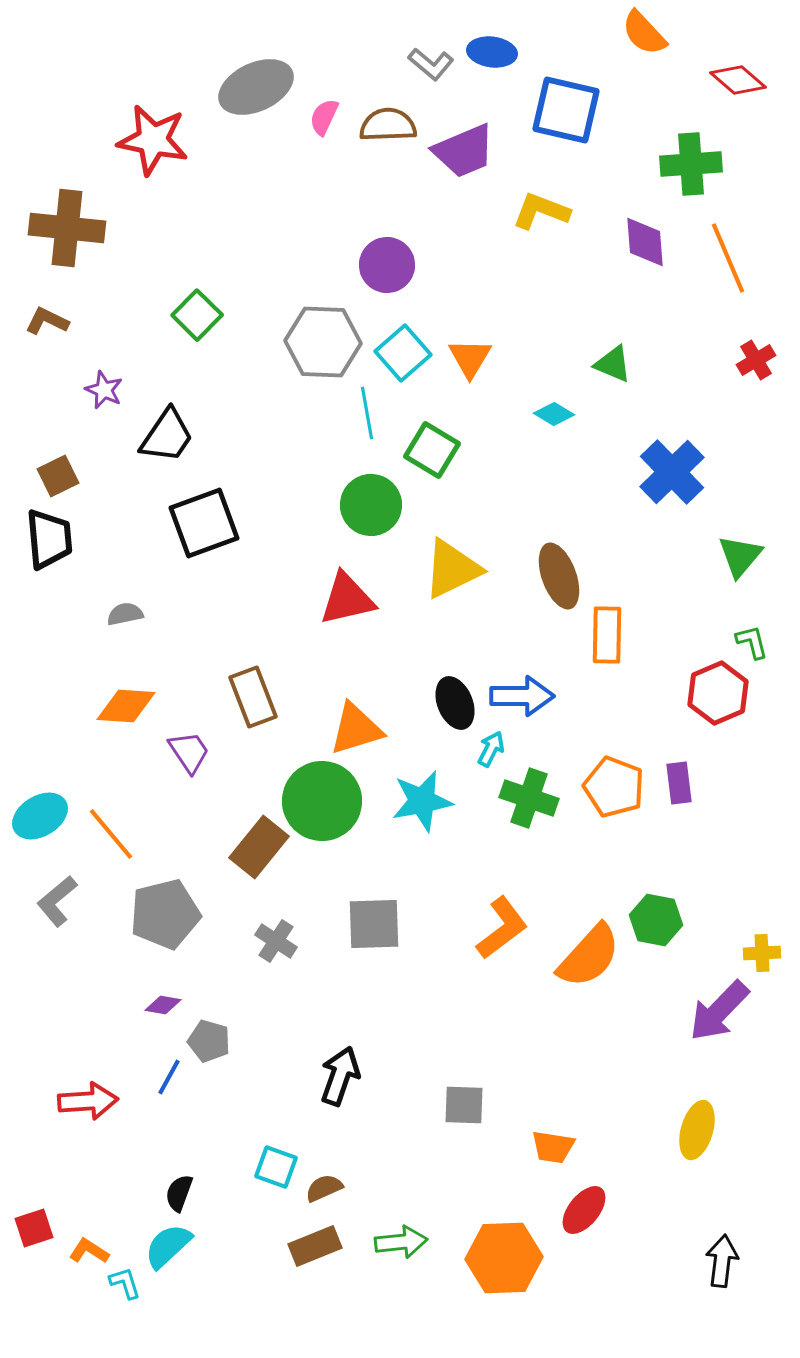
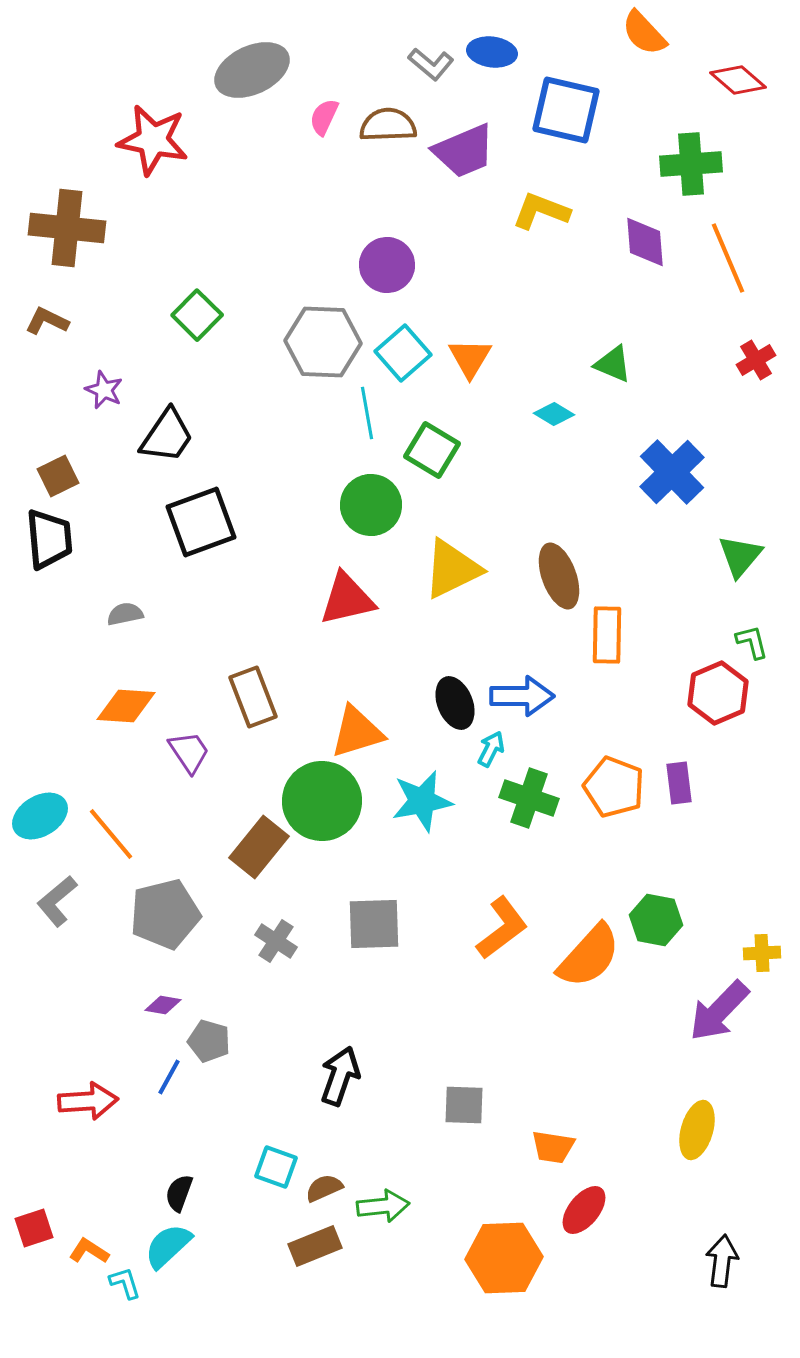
gray ellipse at (256, 87): moved 4 px left, 17 px up
black square at (204, 523): moved 3 px left, 1 px up
orange triangle at (356, 729): moved 1 px right, 3 px down
green arrow at (401, 1242): moved 18 px left, 36 px up
